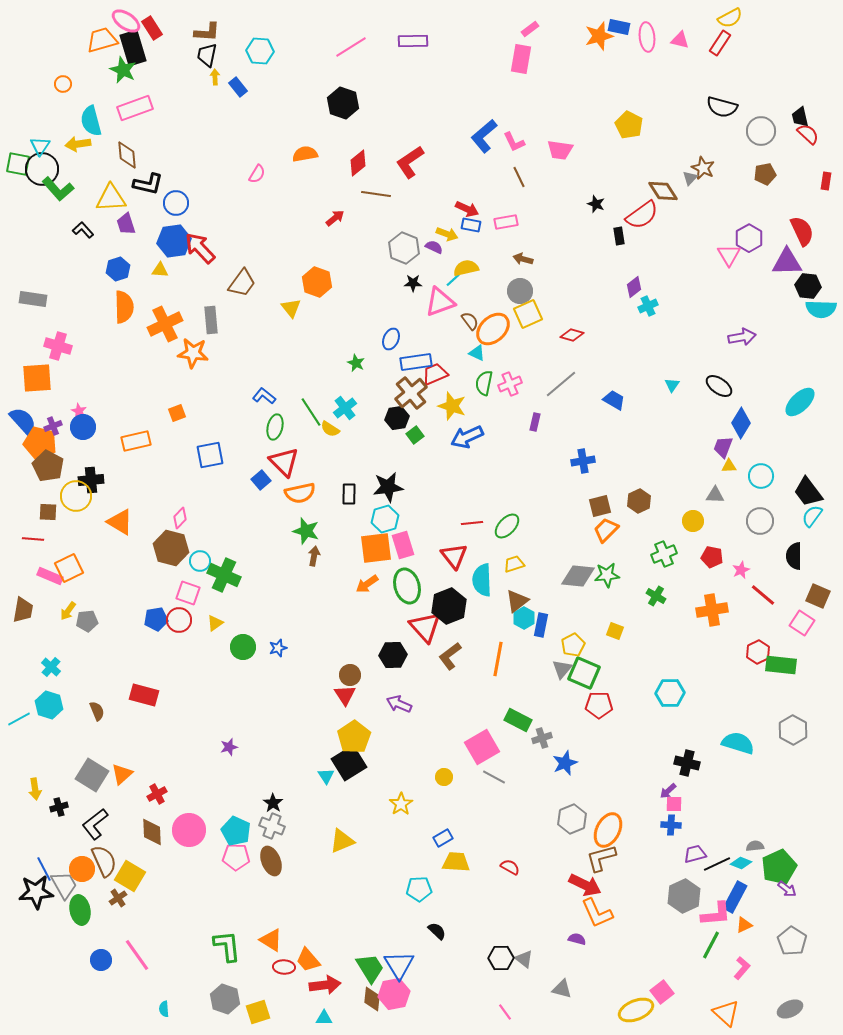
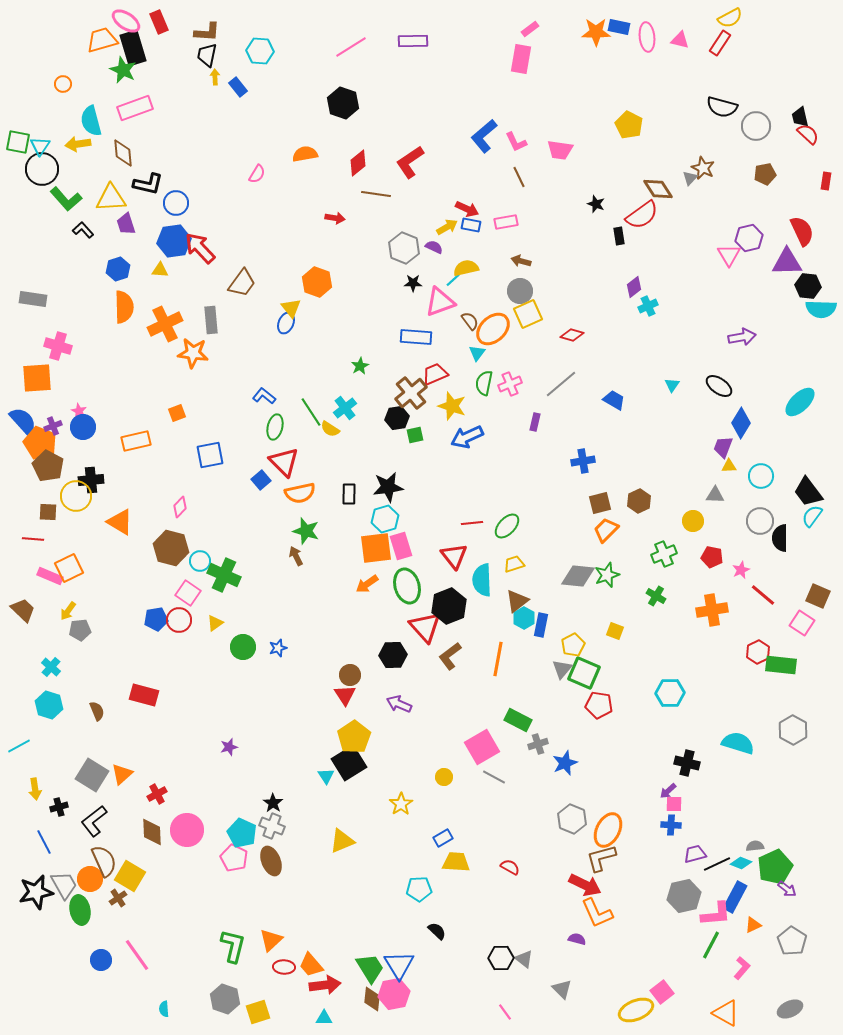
red rectangle at (152, 28): moved 7 px right, 6 px up; rotated 10 degrees clockwise
orange star at (599, 36): moved 3 px left, 4 px up; rotated 16 degrees clockwise
gray circle at (761, 131): moved 5 px left, 5 px up
pink L-shape at (514, 142): moved 2 px right
brown diamond at (127, 155): moved 4 px left, 2 px up
green square at (18, 164): moved 22 px up
green L-shape at (58, 189): moved 8 px right, 10 px down
brown diamond at (663, 191): moved 5 px left, 2 px up
red arrow at (335, 218): rotated 48 degrees clockwise
yellow arrow at (447, 234): moved 7 px up; rotated 50 degrees counterclockwise
purple hexagon at (749, 238): rotated 16 degrees clockwise
brown arrow at (523, 259): moved 2 px left, 2 px down
blue ellipse at (391, 339): moved 105 px left, 16 px up
cyan triangle at (477, 353): rotated 42 degrees clockwise
blue rectangle at (416, 362): moved 25 px up; rotated 12 degrees clockwise
green star at (356, 363): moved 4 px right, 3 px down; rotated 18 degrees clockwise
green square at (415, 435): rotated 24 degrees clockwise
orange pentagon at (40, 443): rotated 8 degrees clockwise
brown square at (600, 506): moved 3 px up
pink diamond at (180, 518): moved 11 px up
pink rectangle at (403, 545): moved 2 px left, 1 px down
brown arrow at (314, 556): moved 18 px left; rotated 36 degrees counterclockwise
black semicircle at (794, 556): moved 14 px left, 18 px up
green star at (607, 575): rotated 15 degrees counterclockwise
pink square at (188, 593): rotated 15 degrees clockwise
brown trapezoid at (23, 610): rotated 56 degrees counterclockwise
gray pentagon at (87, 621): moved 7 px left, 9 px down
red pentagon at (599, 705): rotated 8 degrees clockwise
cyan line at (19, 719): moved 27 px down
gray cross at (542, 738): moved 4 px left, 6 px down
gray hexagon at (572, 819): rotated 16 degrees counterclockwise
black L-shape at (95, 824): moved 1 px left, 3 px up
pink circle at (189, 830): moved 2 px left
cyan pentagon at (236, 831): moved 6 px right, 2 px down
pink pentagon at (236, 857): moved 2 px left, 1 px down; rotated 24 degrees clockwise
green pentagon at (779, 867): moved 4 px left
blue line at (44, 869): moved 27 px up
orange circle at (82, 869): moved 8 px right, 10 px down
black star at (36, 892): rotated 8 degrees counterclockwise
gray hexagon at (684, 896): rotated 12 degrees clockwise
orange triangle at (744, 925): moved 9 px right
orange triangle at (271, 940): rotated 45 degrees clockwise
green L-shape at (227, 946): moved 6 px right; rotated 20 degrees clockwise
orange trapezoid at (308, 960): moved 3 px right, 5 px down
gray triangle at (562, 989): rotated 30 degrees clockwise
orange triangle at (726, 1013): rotated 12 degrees counterclockwise
